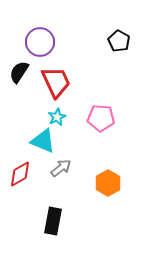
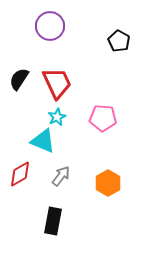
purple circle: moved 10 px right, 16 px up
black semicircle: moved 7 px down
red trapezoid: moved 1 px right, 1 px down
pink pentagon: moved 2 px right
gray arrow: moved 8 px down; rotated 15 degrees counterclockwise
